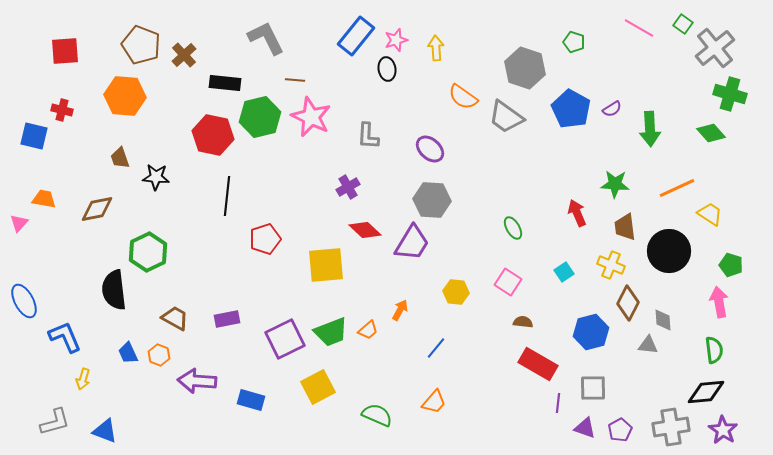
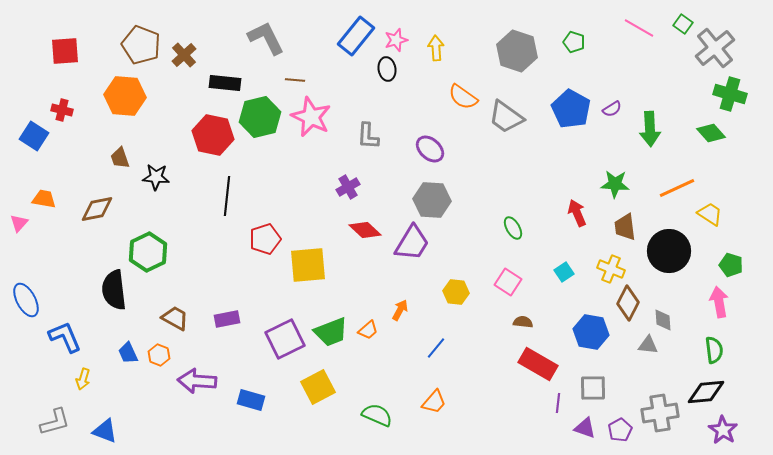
gray hexagon at (525, 68): moved 8 px left, 17 px up
blue square at (34, 136): rotated 20 degrees clockwise
yellow square at (326, 265): moved 18 px left
yellow cross at (611, 265): moved 4 px down
blue ellipse at (24, 301): moved 2 px right, 1 px up
blue hexagon at (591, 332): rotated 24 degrees clockwise
gray cross at (671, 427): moved 11 px left, 14 px up
